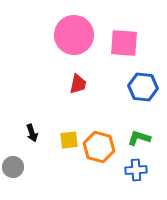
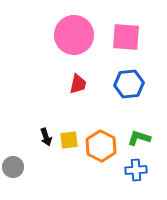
pink square: moved 2 px right, 6 px up
blue hexagon: moved 14 px left, 3 px up; rotated 12 degrees counterclockwise
black arrow: moved 14 px right, 4 px down
orange hexagon: moved 2 px right, 1 px up; rotated 12 degrees clockwise
